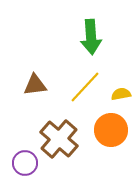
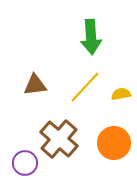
orange circle: moved 3 px right, 13 px down
